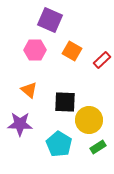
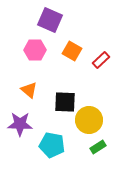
red rectangle: moved 1 px left
cyan pentagon: moved 7 px left, 1 px down; rotated 20 degrees counterclockwise
